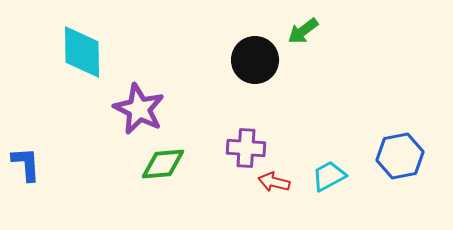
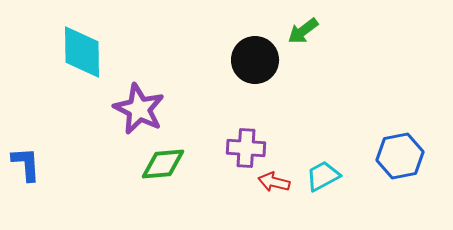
cyan trapezoid: moved 6 px left
